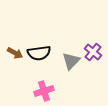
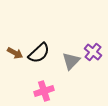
black semicircle: rotated 35 degrees counterclockwise
